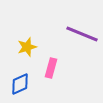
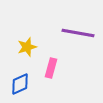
purple line: moved 4 px left, 1 px up; rotated 12 degrees counterclockwise
